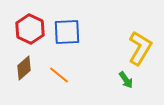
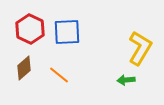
green arrow: rotated 120 degrees clockwise
